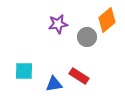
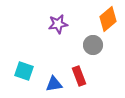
orange diamond: moved 1 px right, 1 px up
gray circle: moved 6 px right, 8 px down
cyan square: rotated 18 degrees clockwise
red rectangle: rotated 36 degrees clockwise
